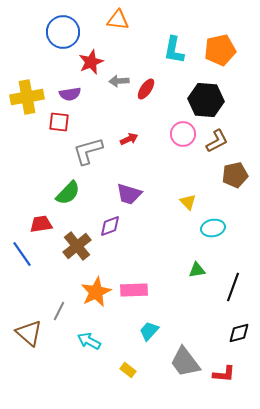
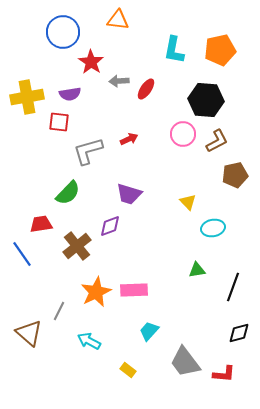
red star: rotated 15 degrees counterclockwise
